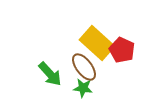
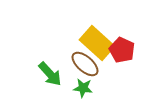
brown ellipse: moved 1 px right, 3 px up; rotated 12 degrees counterclockwise
